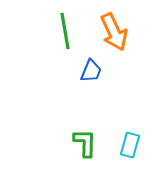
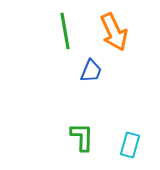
green L-shape: moved 3 px left, 6 px up
